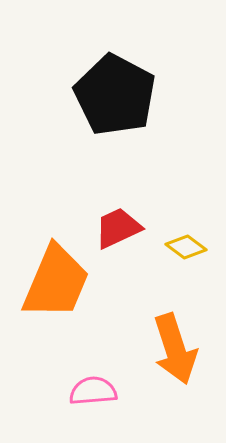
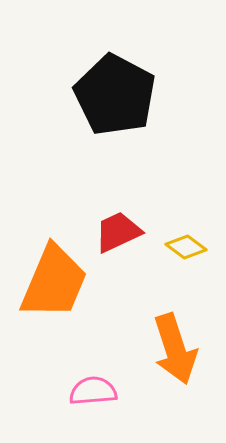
red trapezoid: moved 4 px down
orange trapezoid: moved 2 px left
